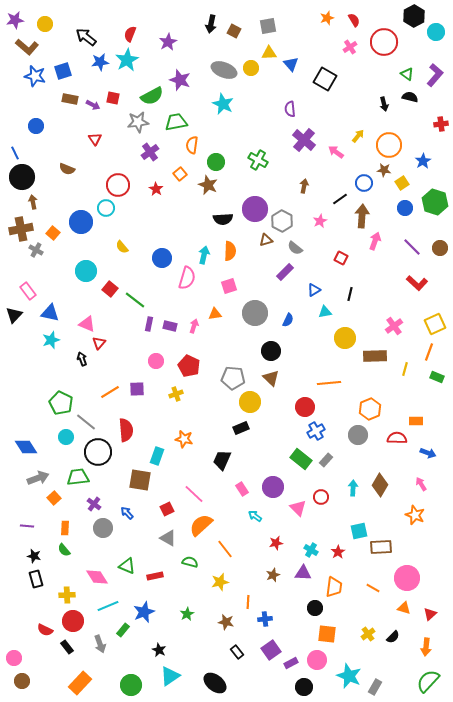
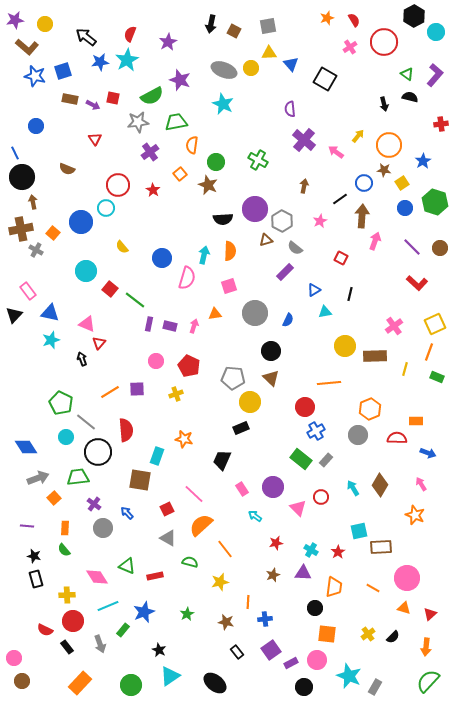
red star at (156, 189): moved 3 px left, 1 px down
yellow circle at (345, 338): moved 8 px down
cyan arrow at (353, 488): rotated 35 degrees counterclockwise
